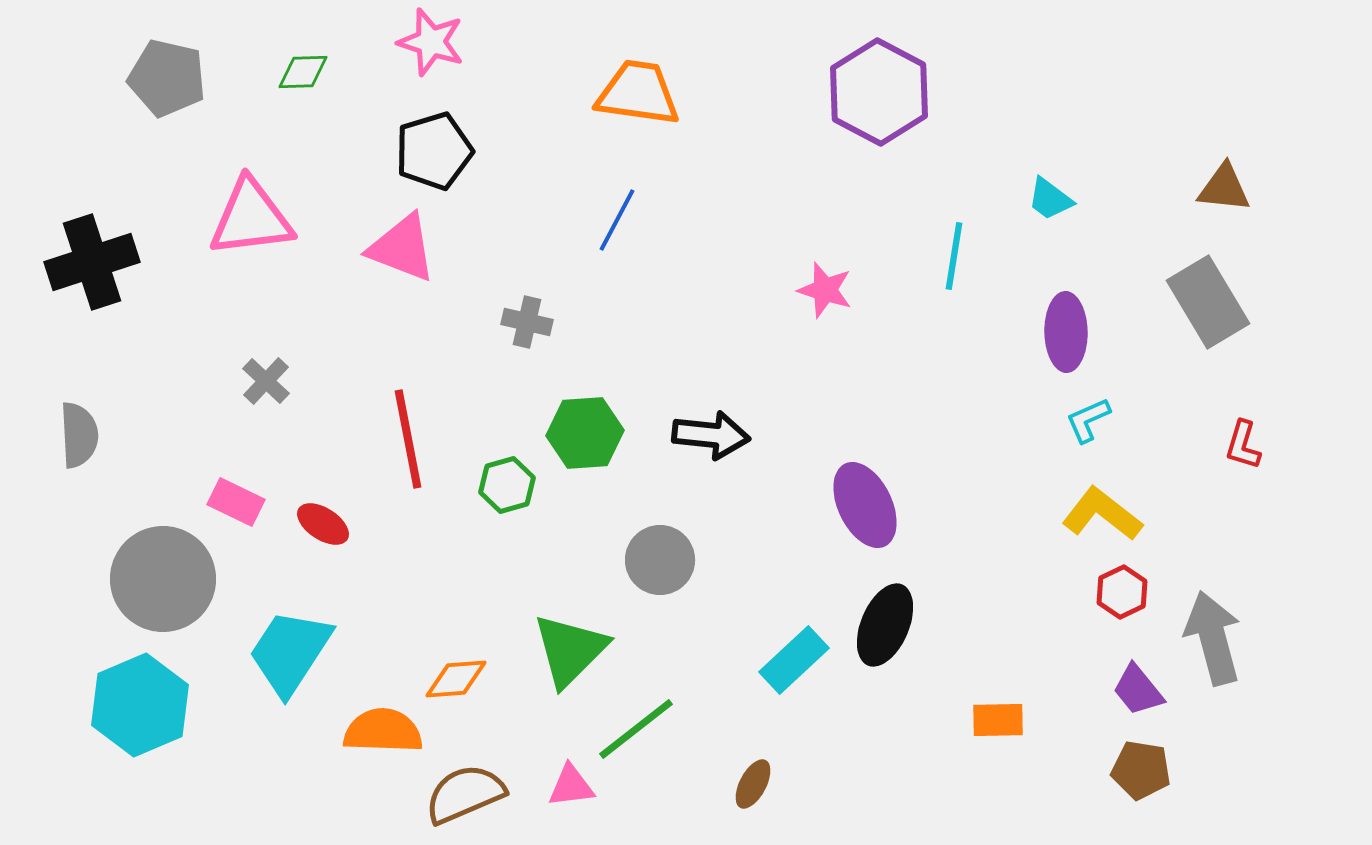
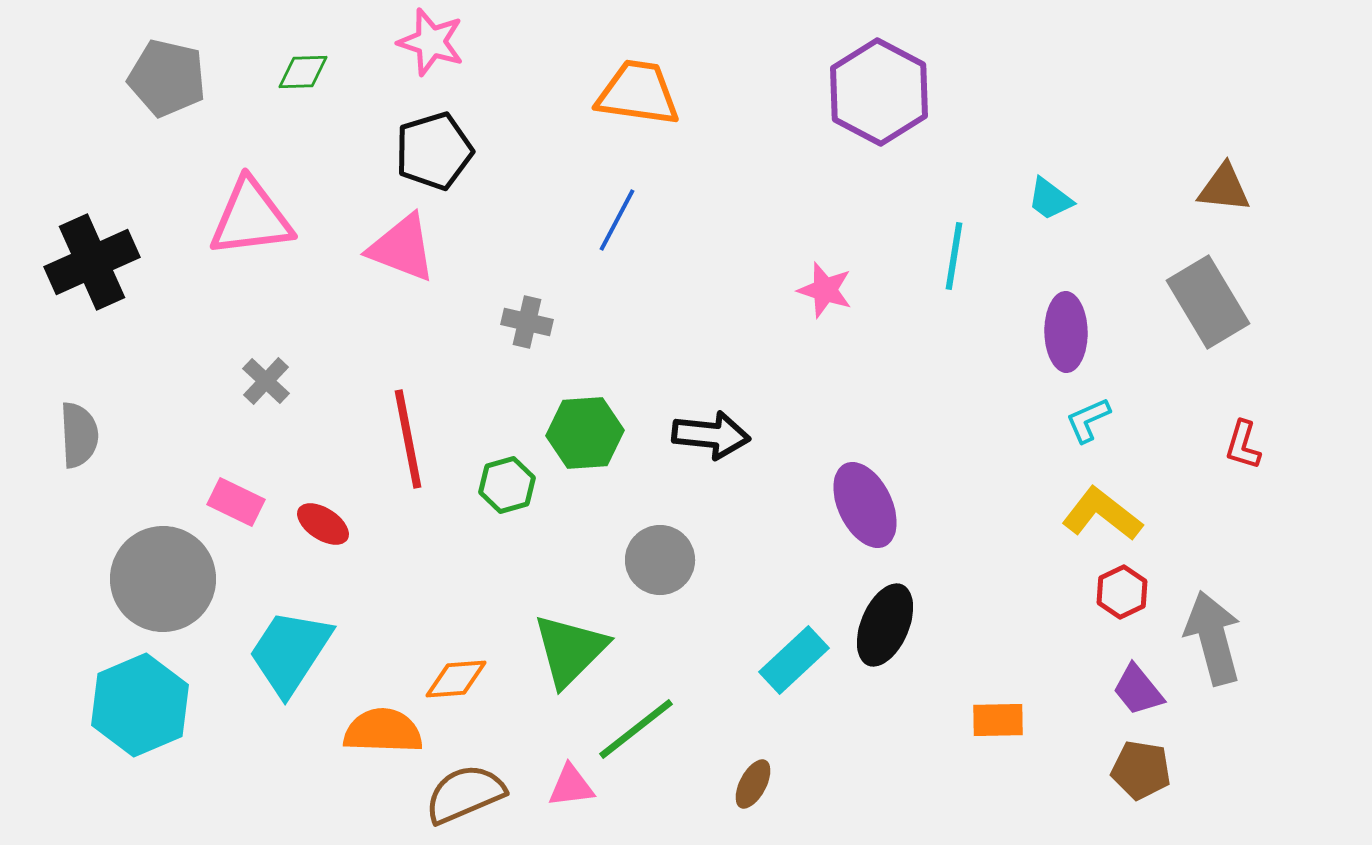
black cross at (92, 262): rotated 6 degrees counterclockwise
